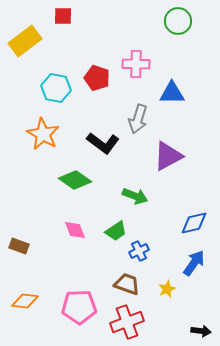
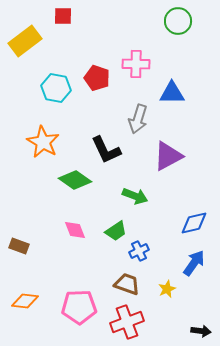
orange star: moved 8 px down
black L-shape: moved 3 px right, 7 px down; rotated 28 degrees clockwise
